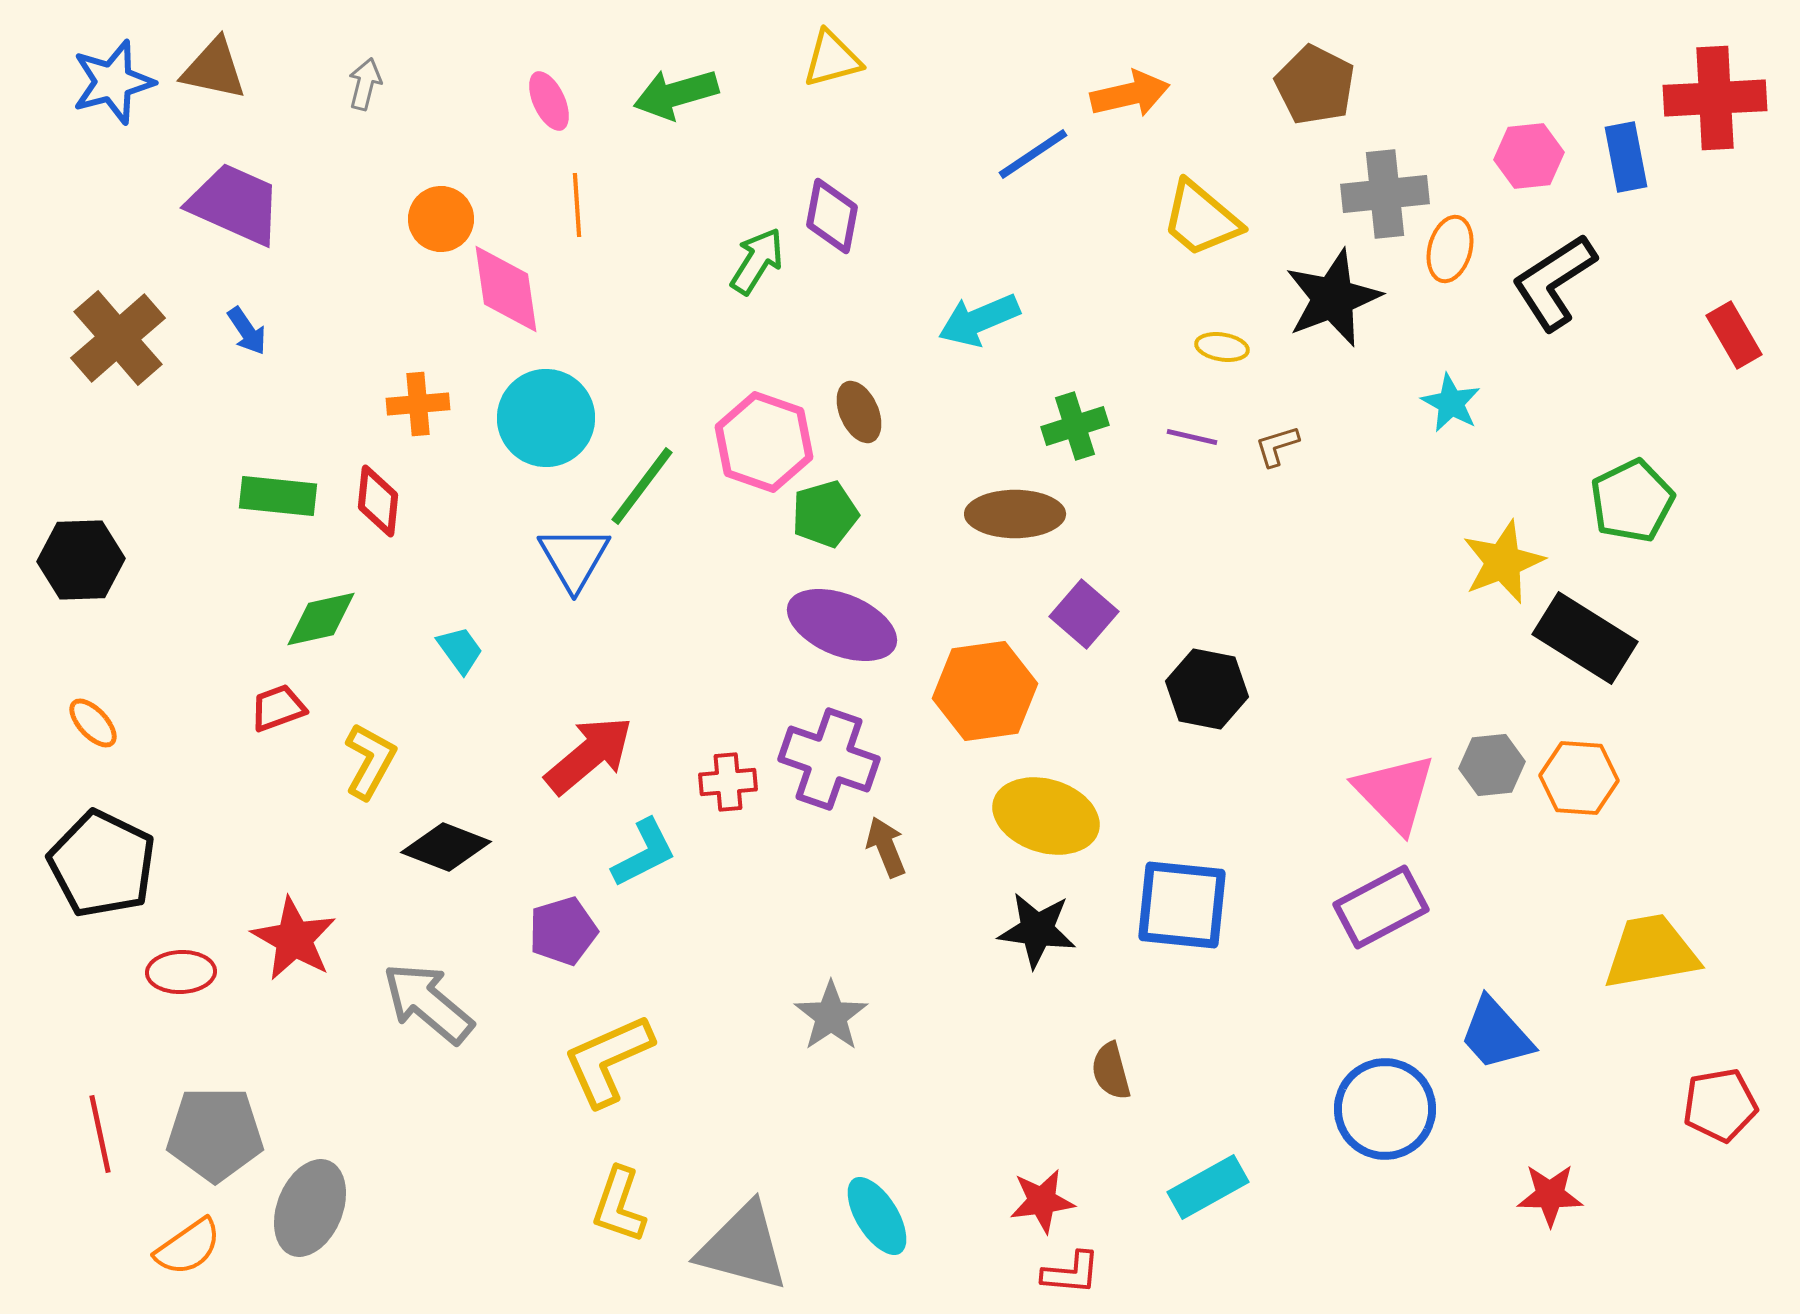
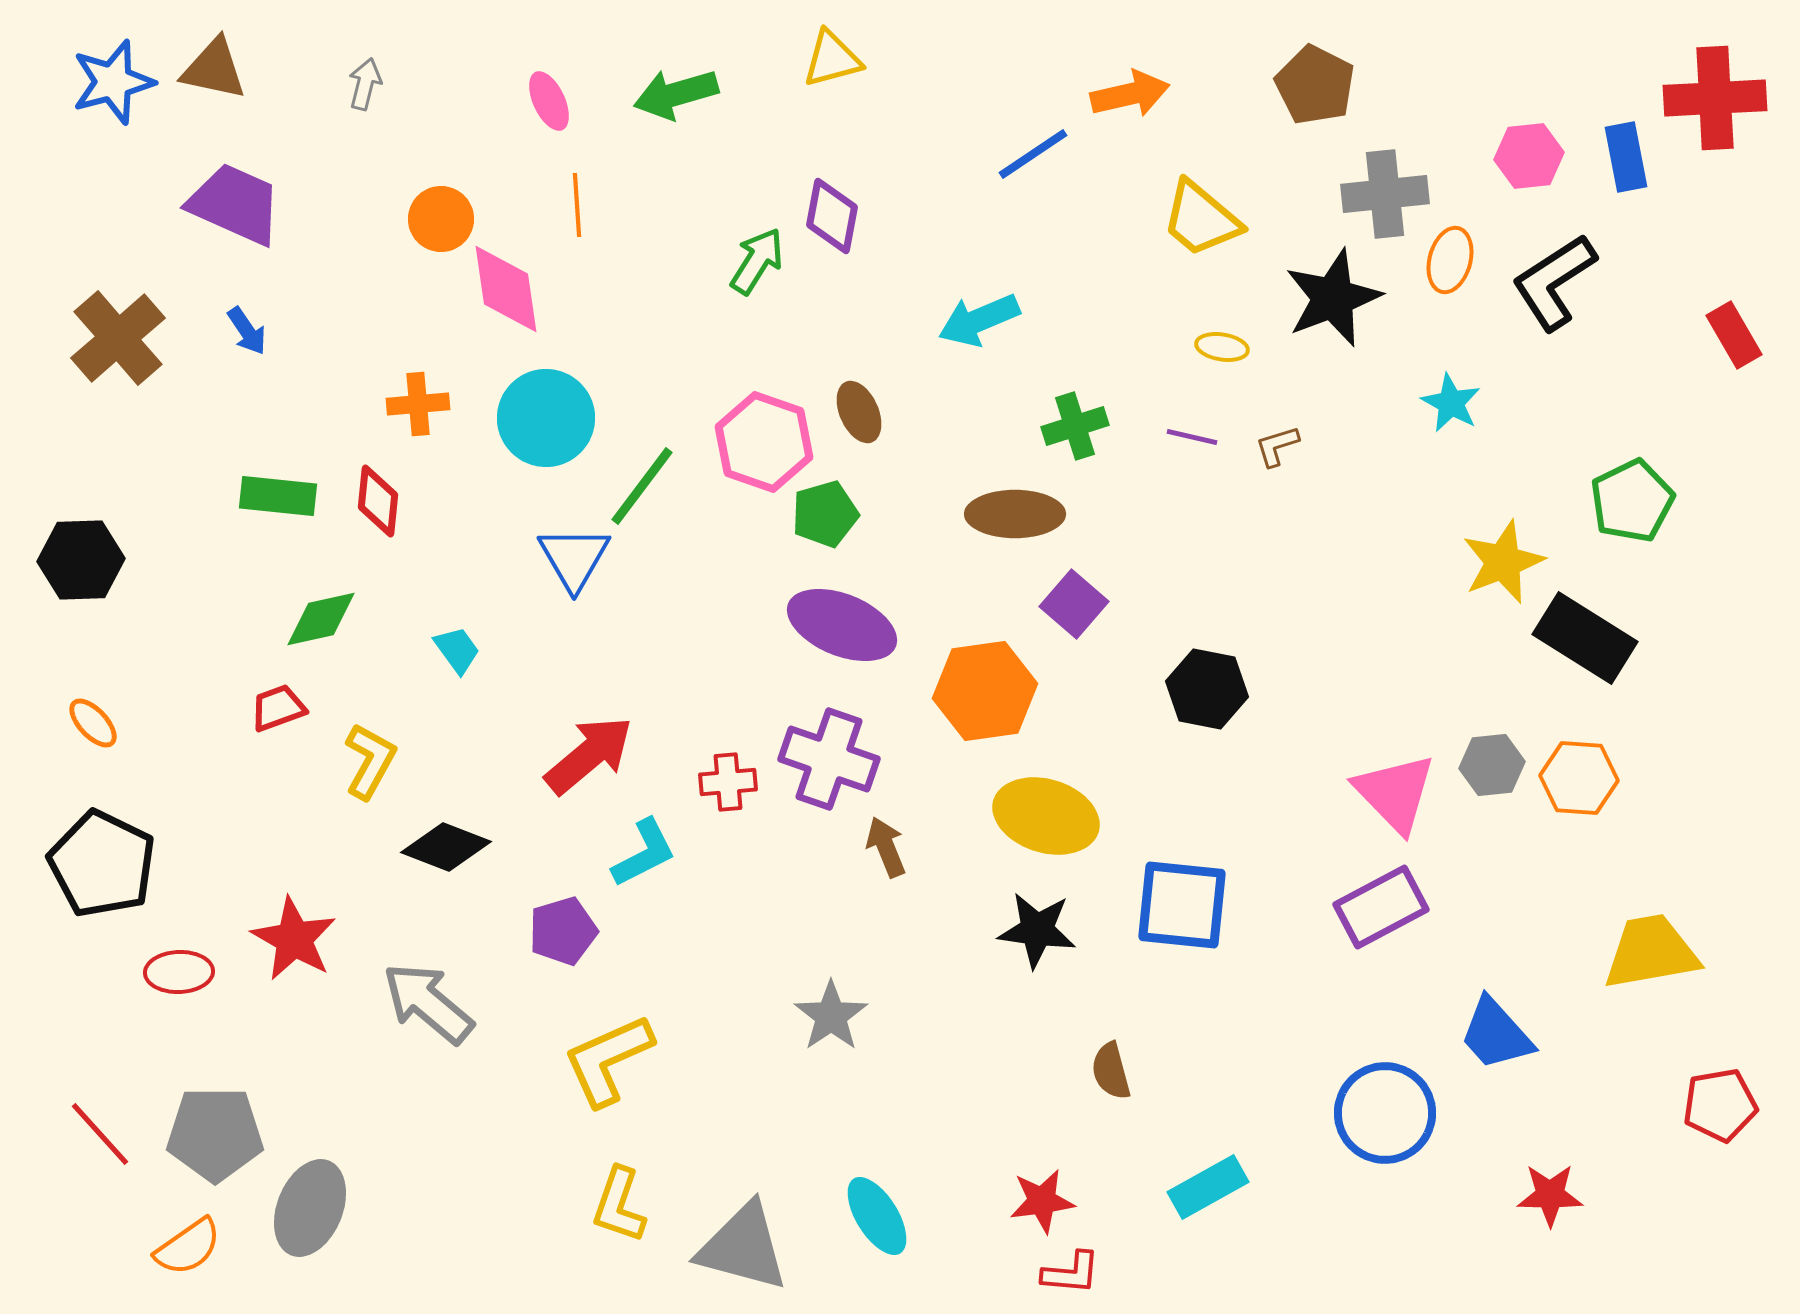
orange ellipse at (1450, 249): moved 11 px down
purple square at (1084, 614): moved 10 px left, 10 px up
cyan trapezoid at (460, 650): moved 3 px left
red ellipse at (181, 972): moved 2 px left
blue circle at (1385, 1109): moved 4 px down
red line at (100, 1134): rotated 30 degrees counterclockwise
